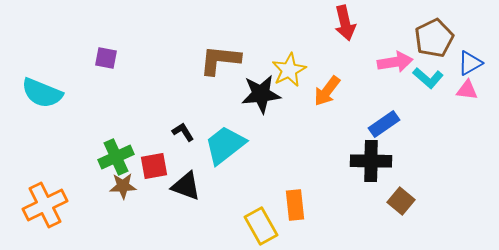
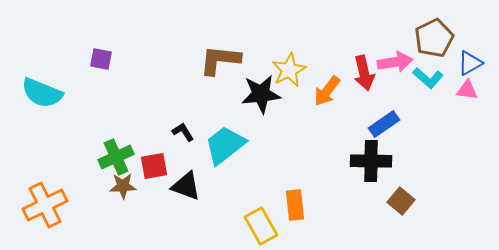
red arrow: moved 19 px right, 50 px down
purple square: moved 5 px left, 1 px down
